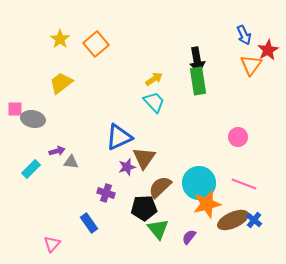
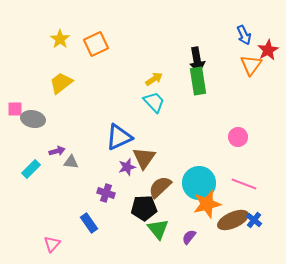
orange square: rotated 15 degrees clockwise
